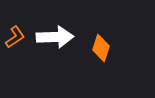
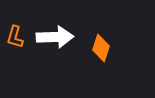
orange L-shape: rotated 140 degrees clockwise
